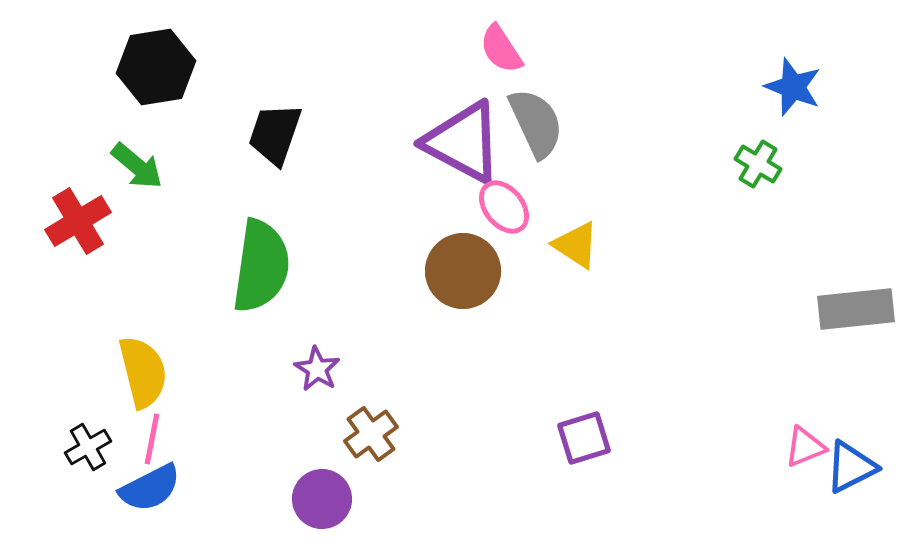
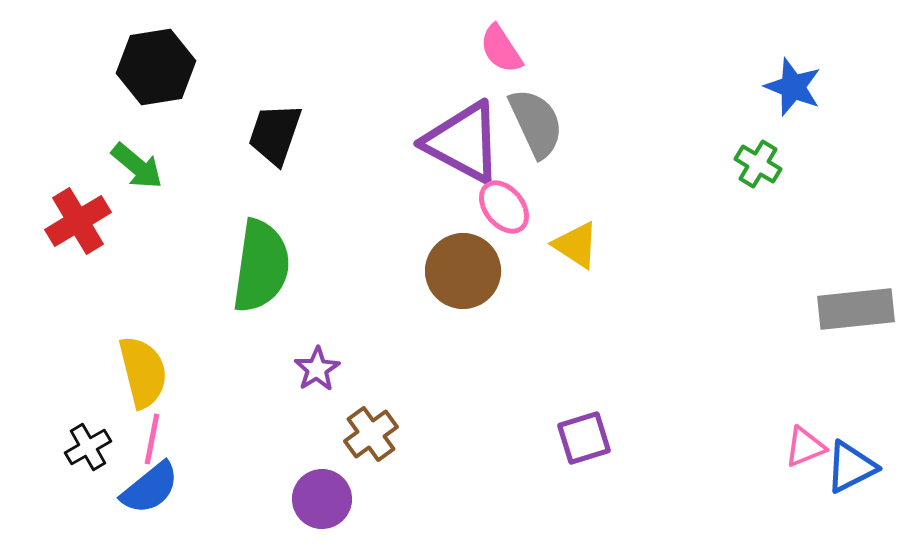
purple star: rotated 9 degrees clockwise
blue semicircle: rotated 12 degrees counterclockwise
